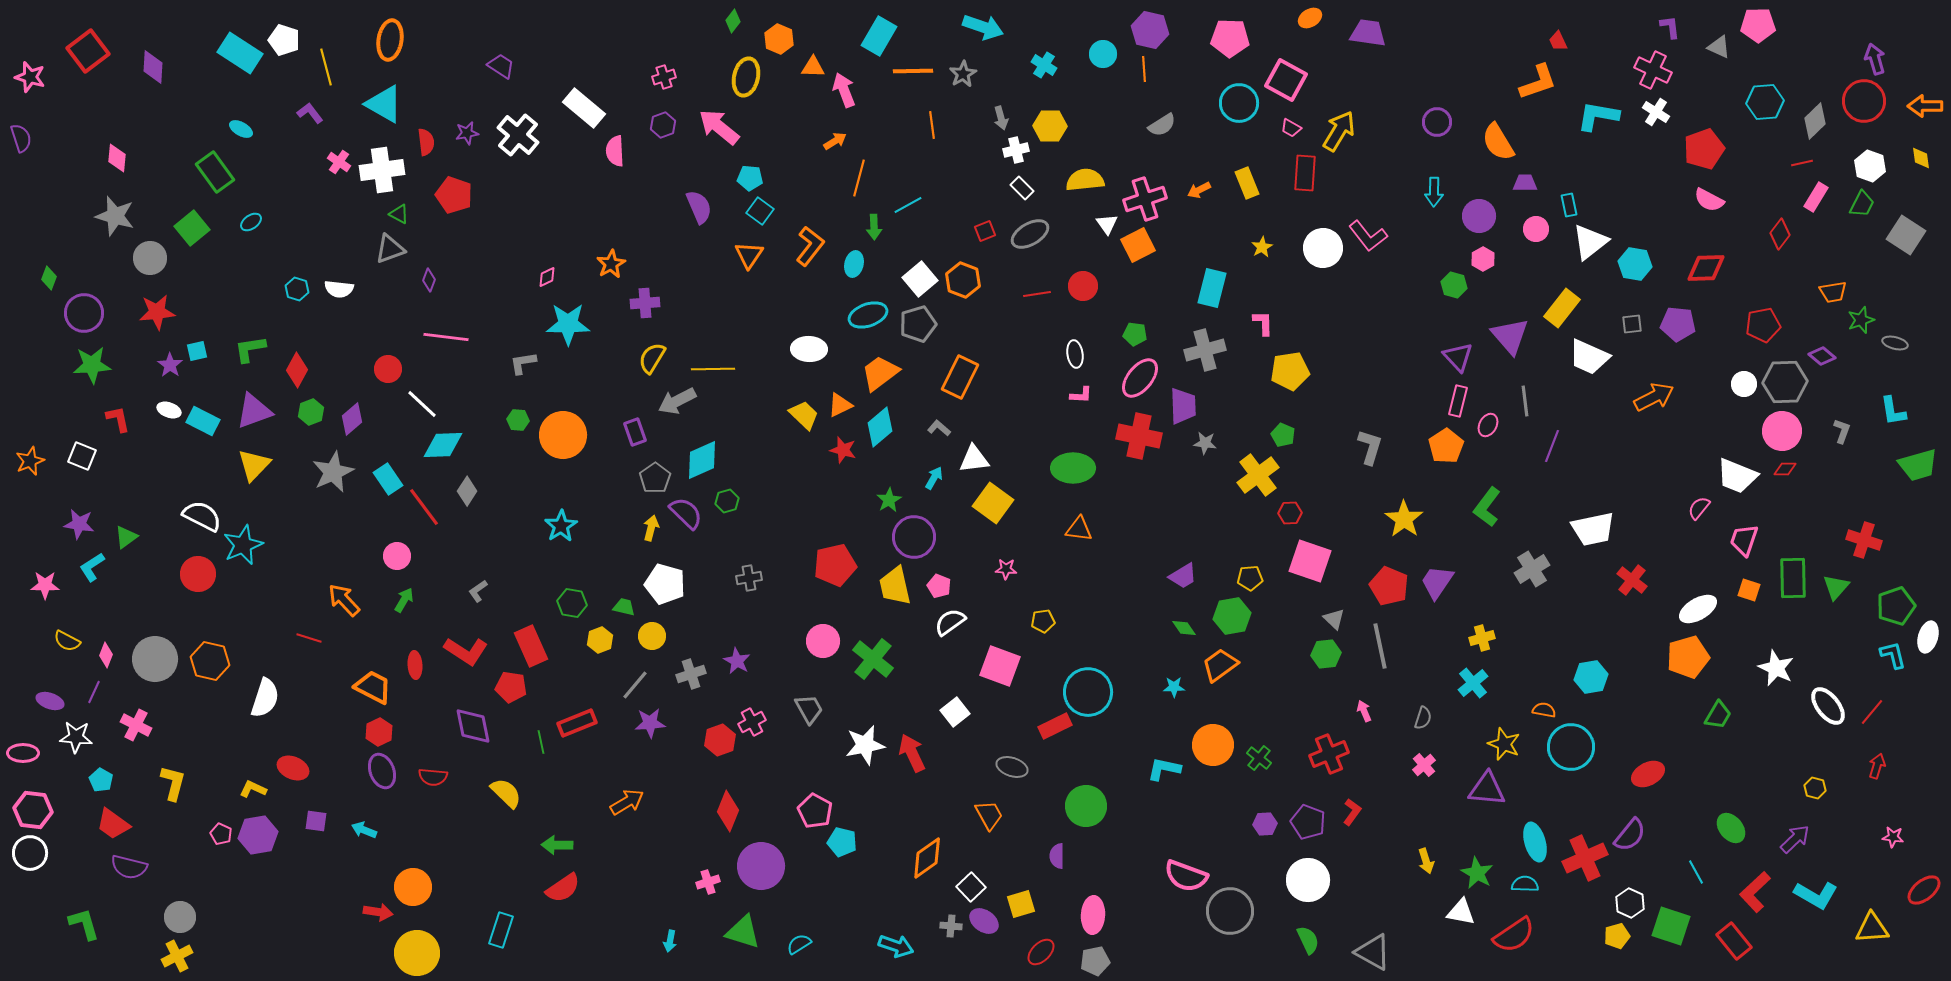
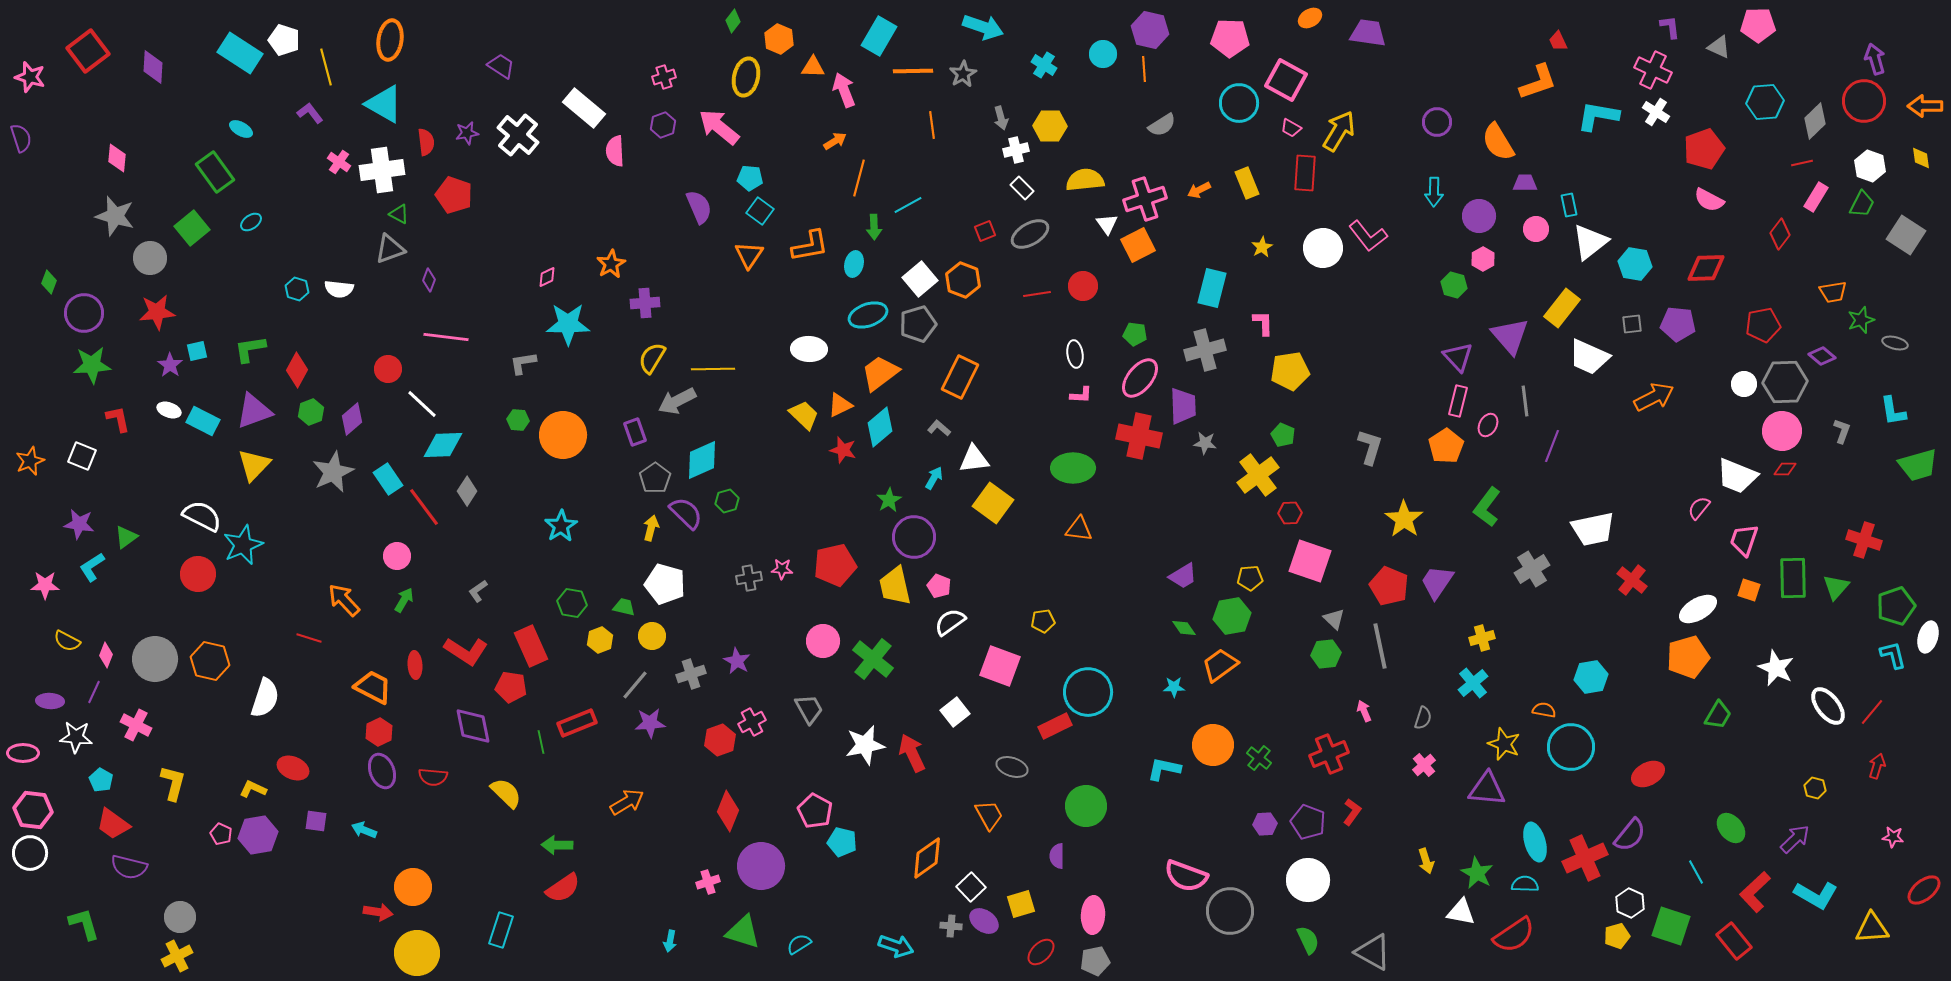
orange L-shape at (810, 246): rotated 42 degrees clockwise
green diamond at (49, 278): moved 4 px down
pink star at (1006, 569): moved 224 px left
purple ellipse at (50, 701): rotated 16 degrees counterclockwise
